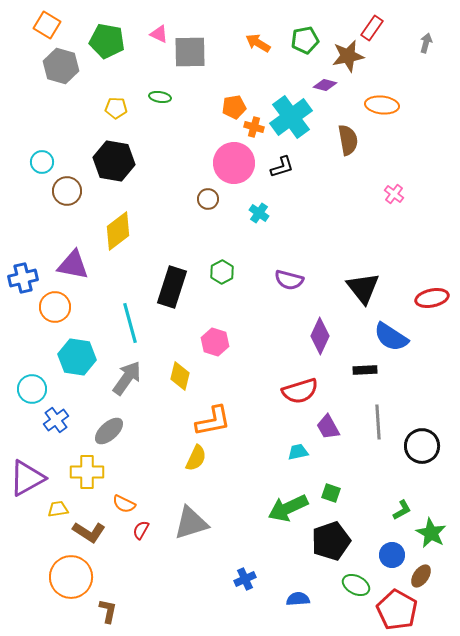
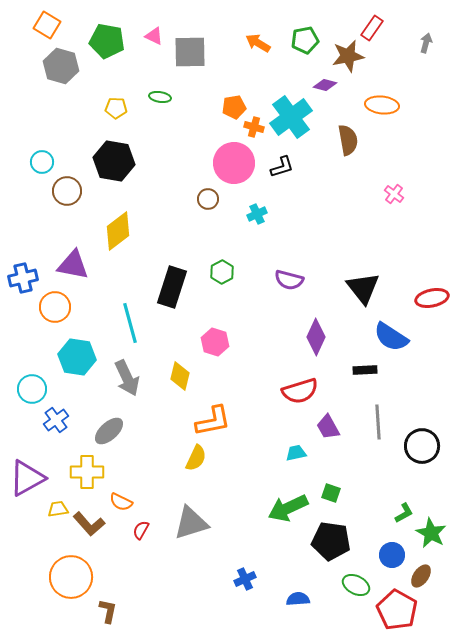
pink triangle at (159, 34): moved 5 px left, 2 px down
cyan cross at (259, 213): moved 2 px left, 1 px down; rotated 30 degrees clockwise
purple diamond at (320, 336): moved 4 px left, 1 px down
gray arrow at (127, 378): rotated 120 degrees clockwise
cyan trapezoid at (298, 452): moved 2 px left, 1 px down
orange semicircle at (124, 504): moved 3 px left, 2 px up
green L-shape at (402, 510): moved 2 px right, 3 px down
brown L-shape at (89, 532): moved 8 px up; rotated 16 degrees clockwise
black pentagon at (331, 541): rotated 27 degrees clockwise
